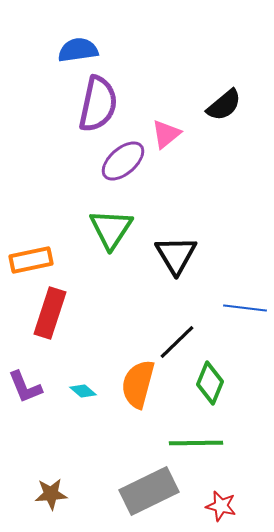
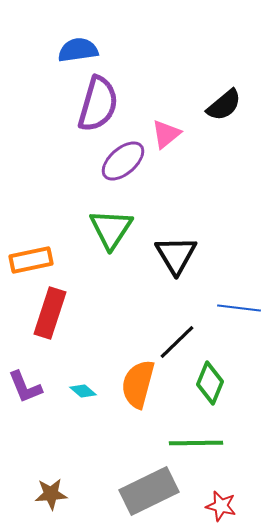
purple semicircle: rotated 4 degrees clockwise
blue line: moved 6 px left
